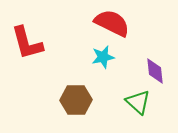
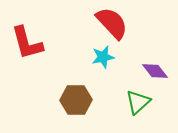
red semicircle: rotated 21 degrees clockwise
purple diamond: rotated 32 degrees counterclockwise
green triangle: rotated 36 degrees clockwise
